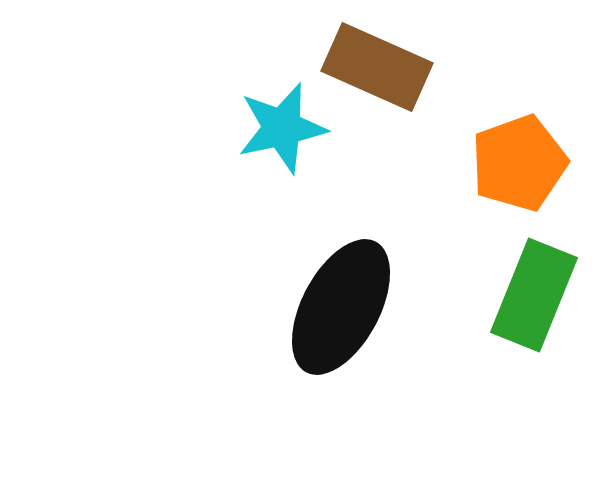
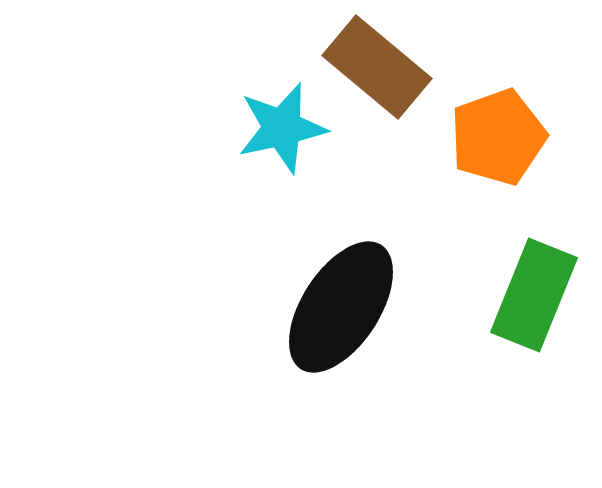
brown rectangle: rotated 16 degrees clockwise
orange pentagon: moved 21 px left, 26 px up
black ellipse: rotated 5 degrees clockwise
